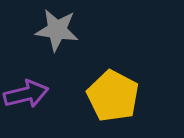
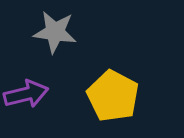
gray star: moved 2 px left, 2 px down
